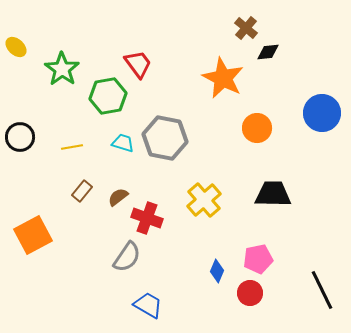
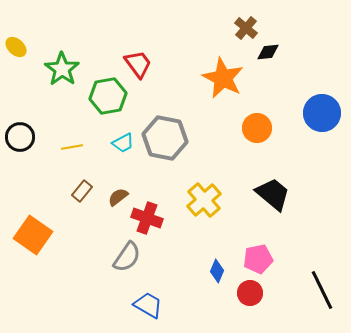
cyan trapezoid: rotated 135 degrees clockwise
black trapezoid: rotated 39 degrees clockwise
orange square: rotated 27 degrees counterclockwise
